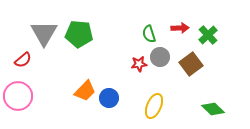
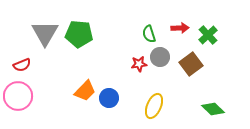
gray triangle: moved 1 px right
red semicircle: moved 1 px left, 5 px down; rotated 18 degrees clockwise
